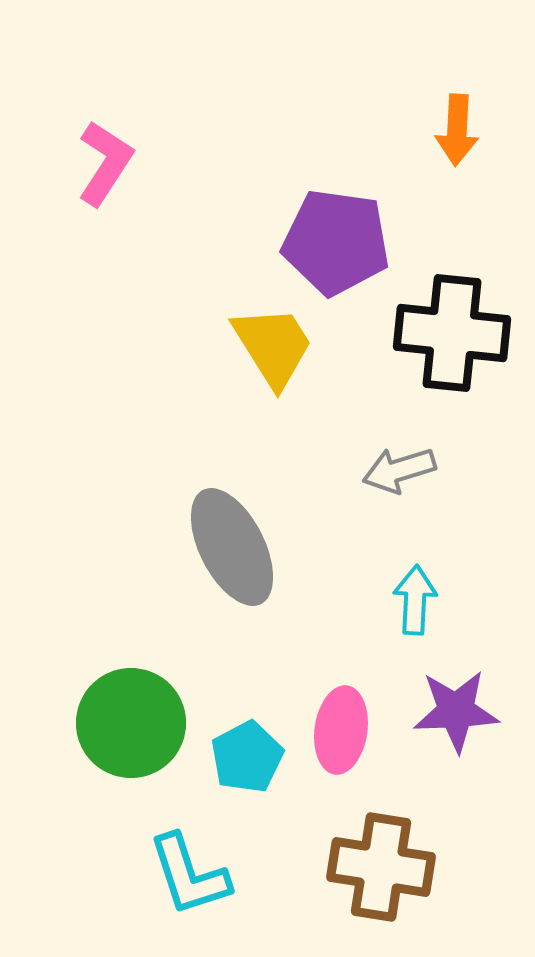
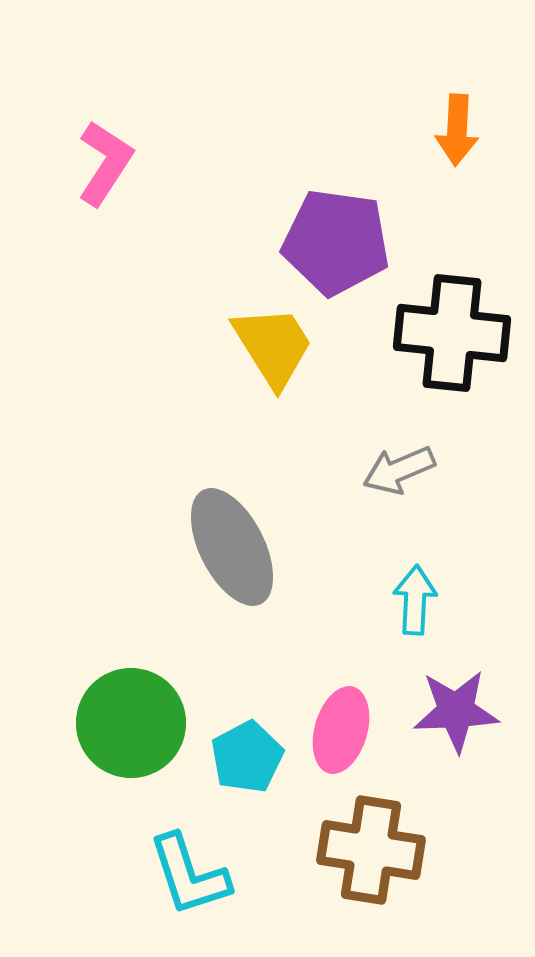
gray arrow: rotated 6 degrees counterclockwise
pink ellipse: rotated 8 degrees clockwise
brown cross: moved 10 px left, 17 px up
